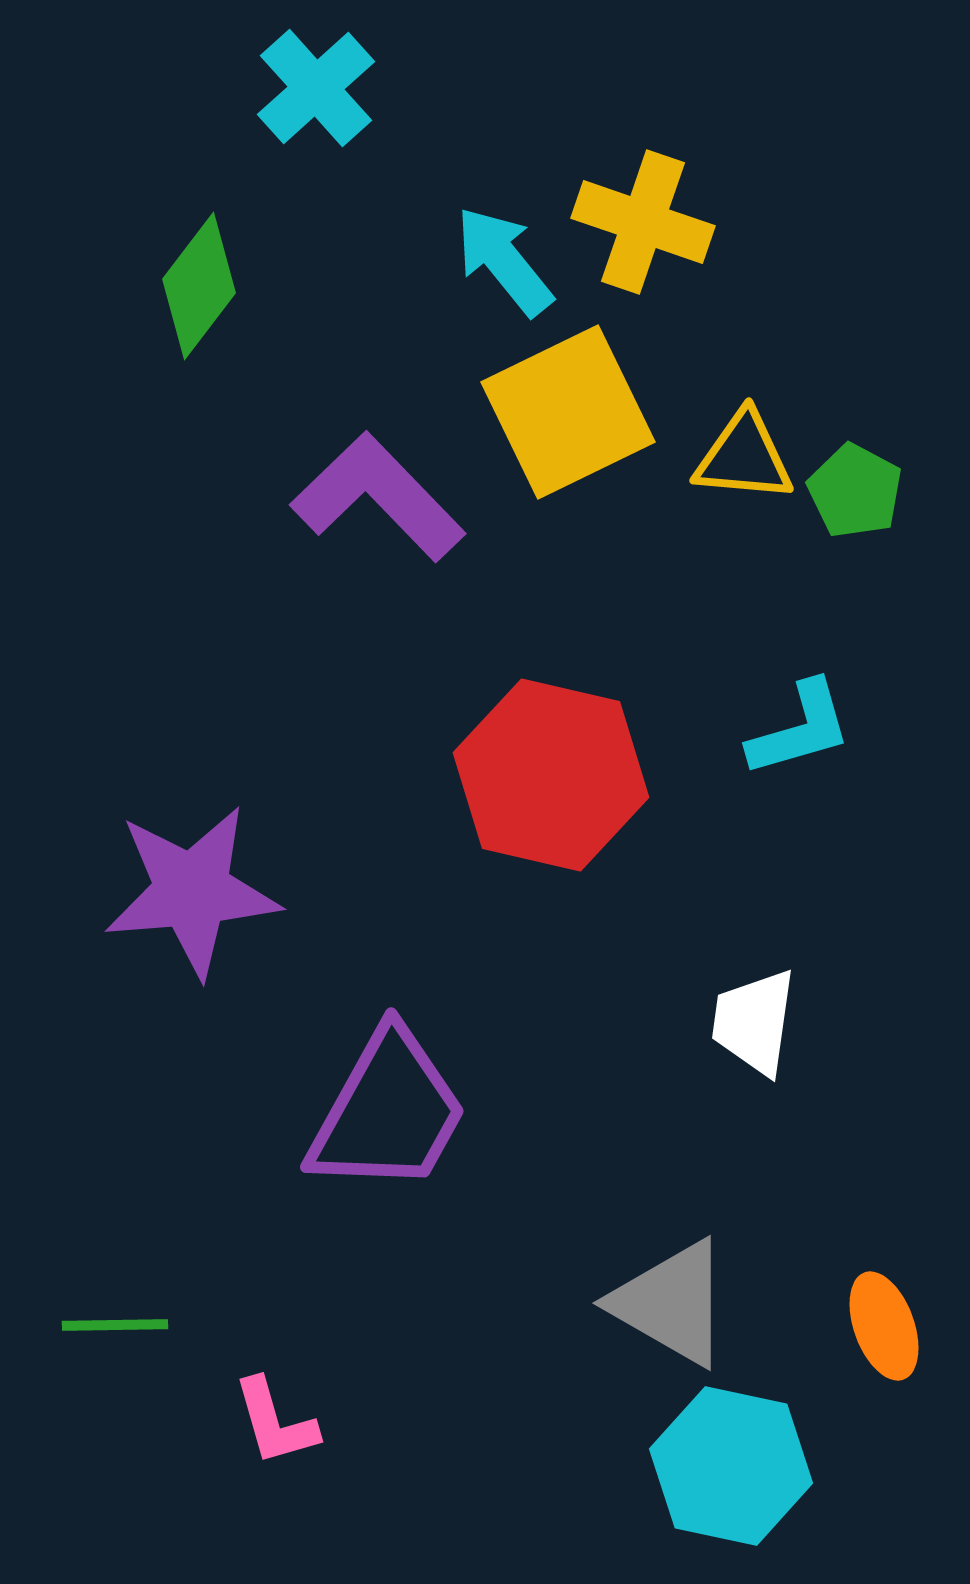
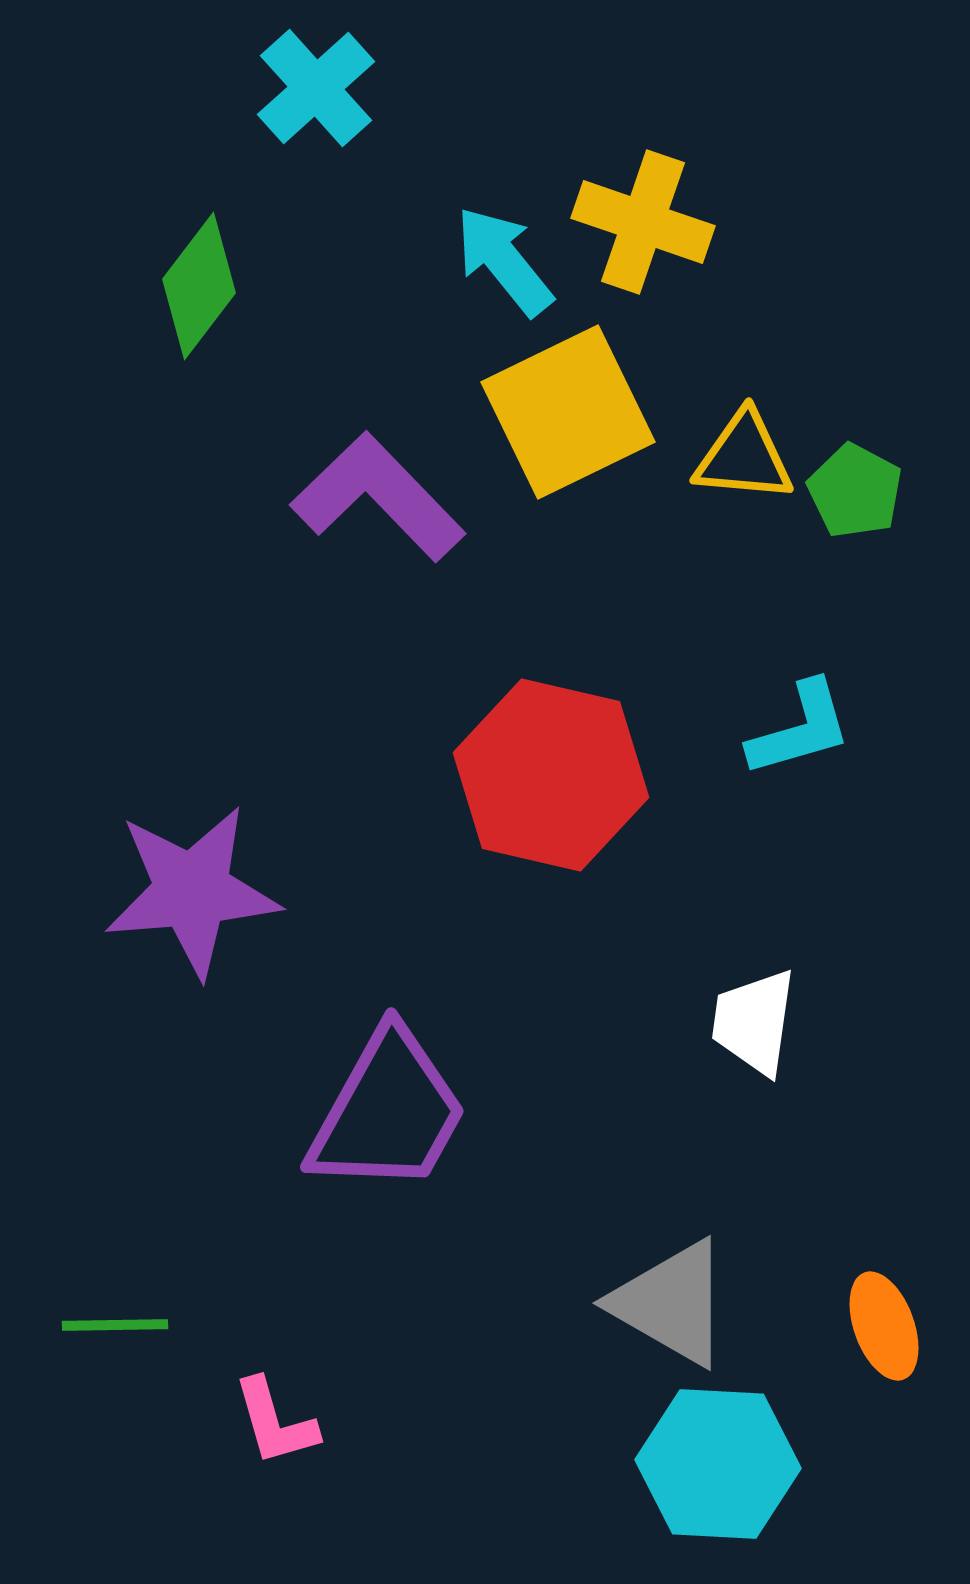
cyan hexagon: moved 13 px left, 2 px up; rotated 9 degrees counterclockwise
